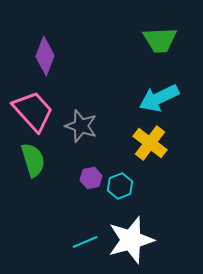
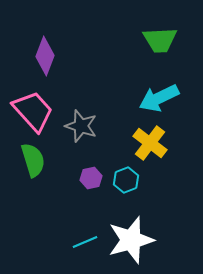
cyan hexagon: moved 6 px right, 6 px up
